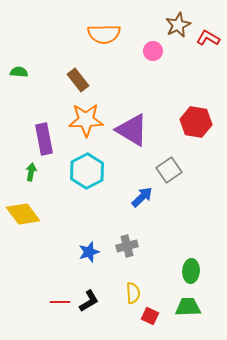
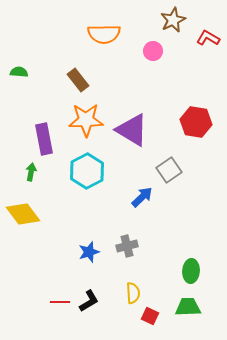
brown star: moved 5 px left, 5 px up
